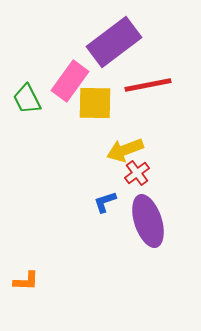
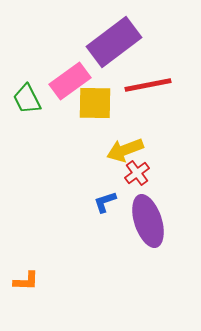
pink rectangle: rotated 18 degrees clockwise
